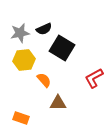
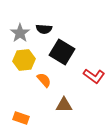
black semicircle: rotated 28 degrees clockwise
gray star: rotated 24 degrees counterclockwise
black square: moved 4 px down
red L-shape: moved 2 px up; rotated 115 degrees counterclockwise
brown triangle: moved 6 px right, 2 px down
